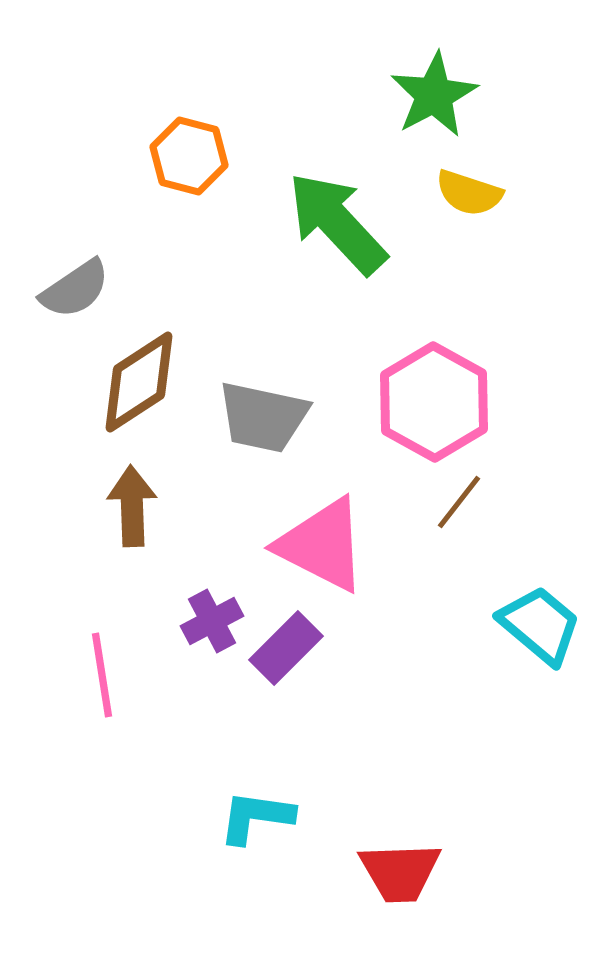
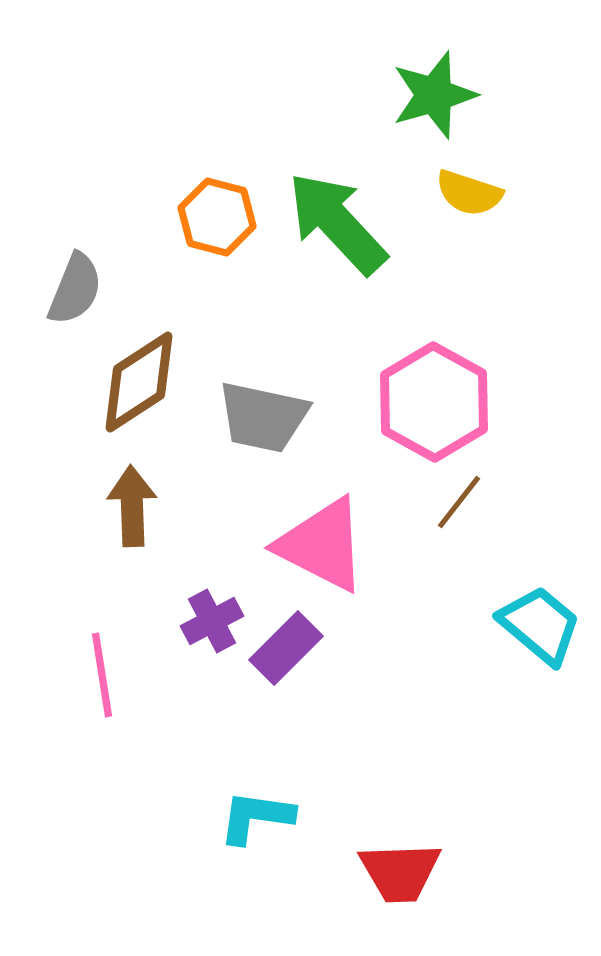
green star: rotated 12 degrees clockwise
orange hexagon: moved 28 px right, 61 px down
gray semicircle: rotated 34 degrees counterclockwise
